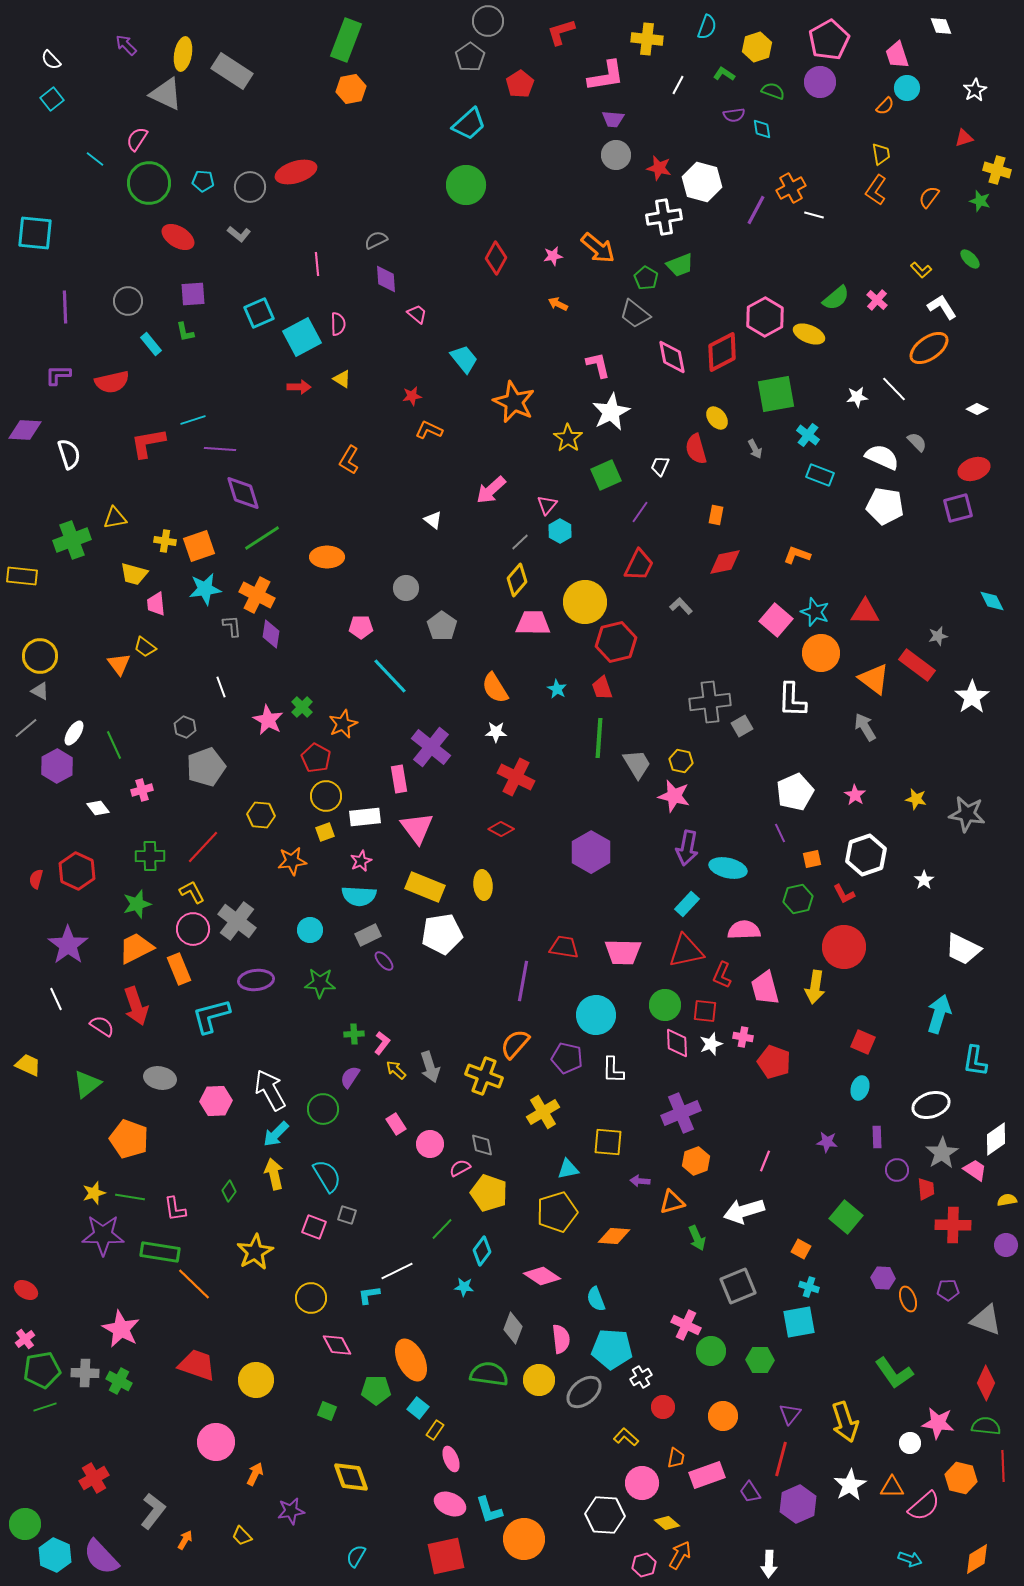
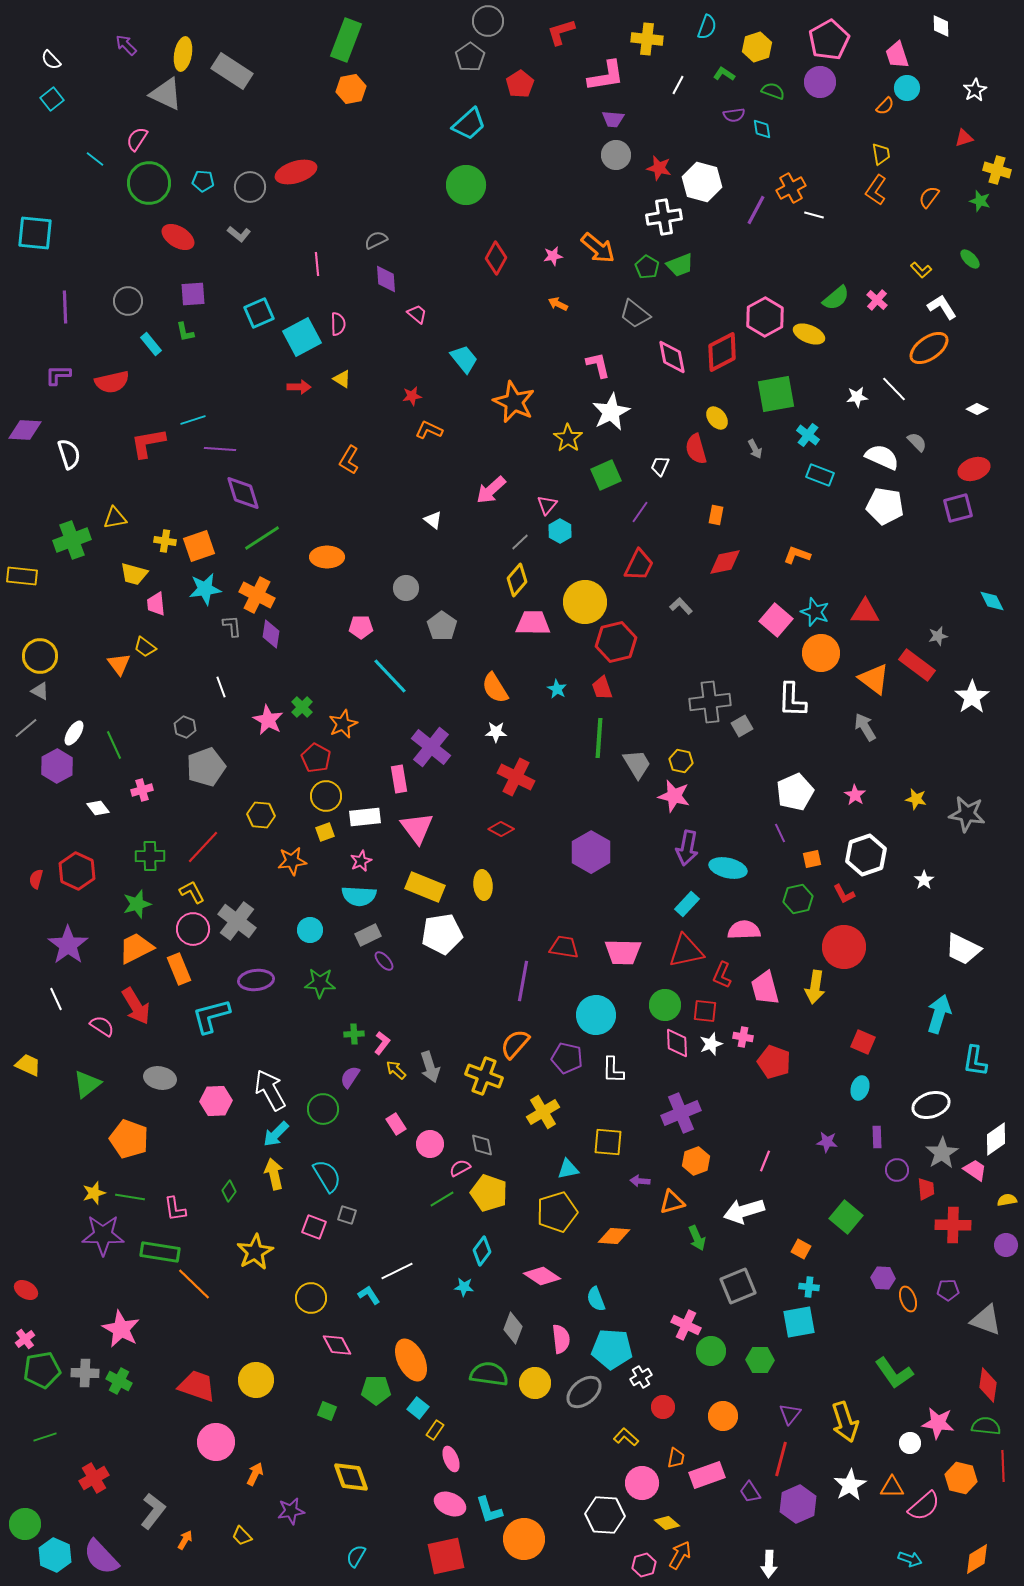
white diamond at (941, 26): rotated 20 degrees clockwise
green pentagon at (646, 278): moved 1 px right, 11 px up
red arrow at (136, 1006): rotated 12 degrees counterclockwise
green line at (442, 1229): moved 30 px up; rotated 15 degrees clockwise
cyan cross at (809, 1287): rotated 12 degrees counterclockwise
cyan L-shape at (369, 1295): rotated 65 degrees clockwise
red trapezoid at (197, 1365): moved 21 px down
yellow circle at (539, 1380): moved 4 px left, 3 px down
red diamond at (986, 1383): moved 2 px right, 2 px down; rotated 16 degrees counterclockwise
green line at (45, 1407): moved 30 px down
